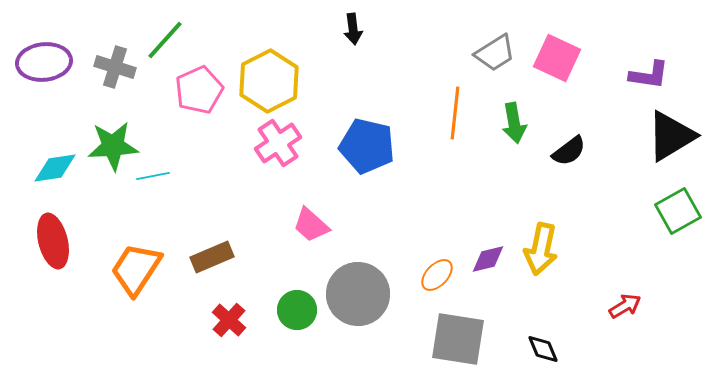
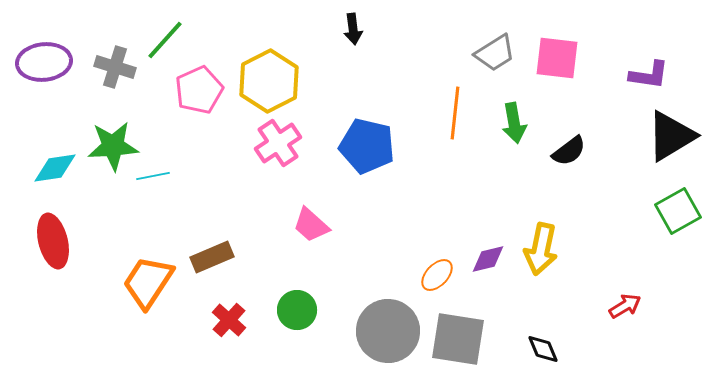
pink square: rotated 18 degrees counterclockwise
orange trapezoid: moved 12 px right, 13 px down
gray circle: moved 30 px right, 37 px down
